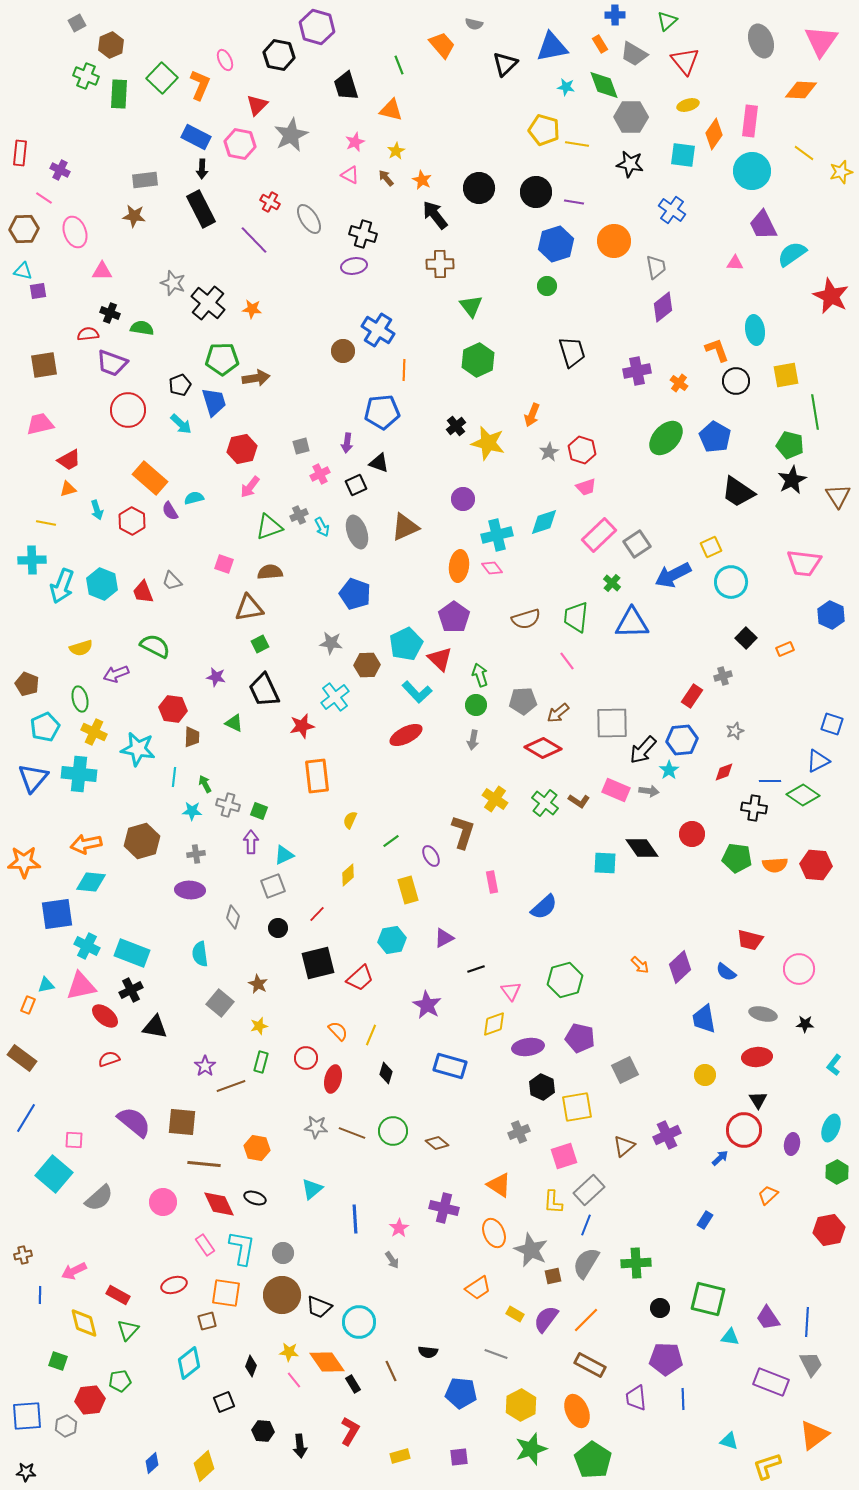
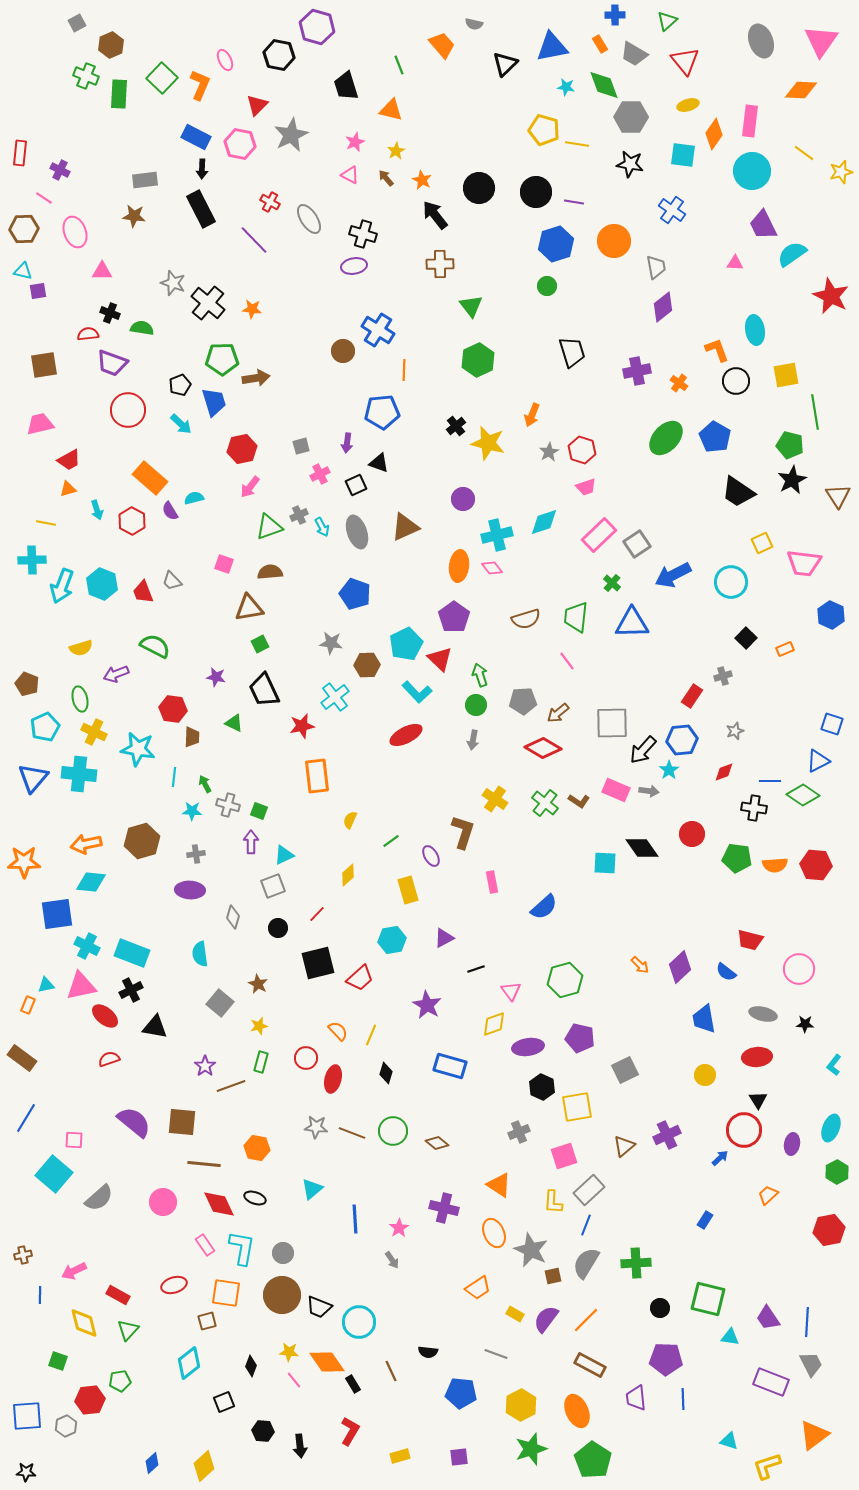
yellow square at (711, 547): moved 51 px right, 4 px up
